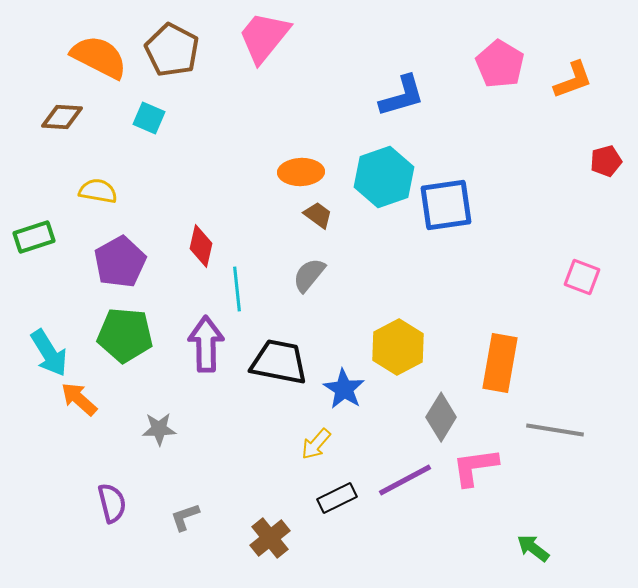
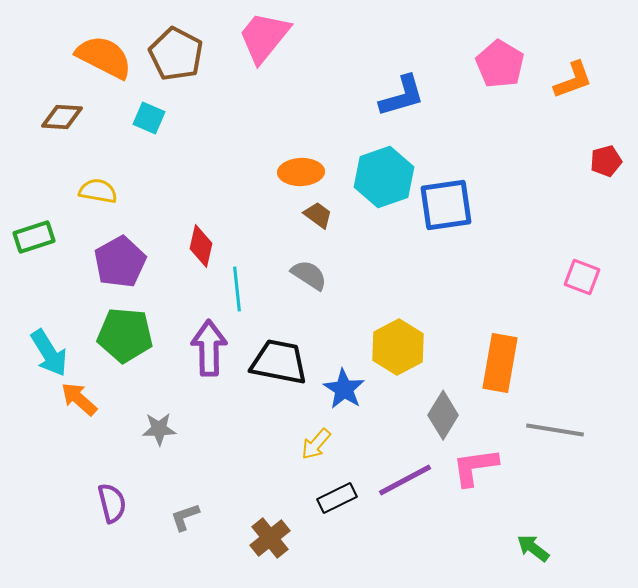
brown pentagon: moved 4 px right, 4 px down
orange semicircle: moved 5 px right
gray semicircle: rotated 84 degrees clockwise
purple arrow: moved 3 px right, 4 px down
gray diamond: moved 2 px right, 2 px up
